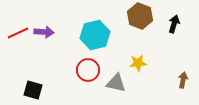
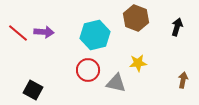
brown hexagon: moved 4 px left, 2 px down
black arrow: moved 3 px right, 3 px down
red line: rotated 65 degrees clockwise
black square: rotated 12 degrees clockwise
